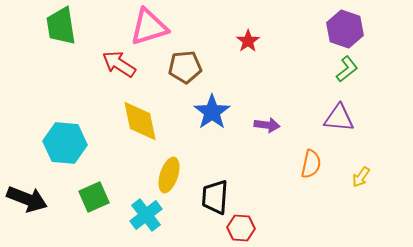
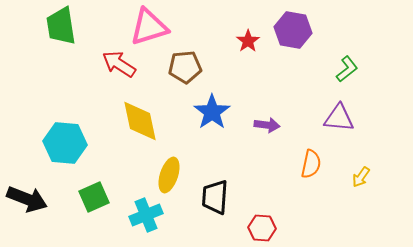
purple hexagon: moved 52 px left, 1 px down; rotated 9 degrees counterclockwise
cyan cross: rotated 16 degrees clockwise
red hexagon: moved 21 px right
